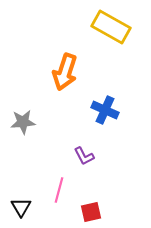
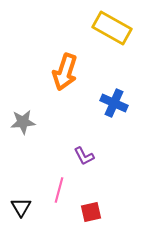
yellow rectangle: moved 1 px right, 1 px down
blue cross: moved 9 px right, 7 px up
